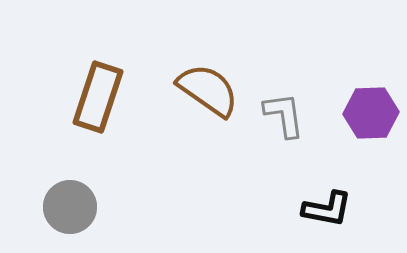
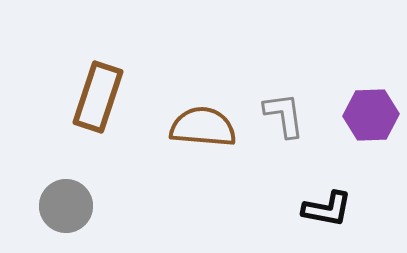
brown semicircle: moved 5 px left, 37 px down; rotated 30 degrees counterclockwise
purple hexagon: moved 2 px down
gray circle: moved 4 px left, 1 px up
